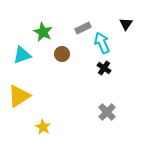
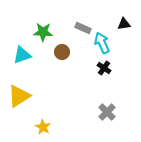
black triangle: moved 2 px left; rotated 48 degrees clockwise
gray rectangle: rotated 49 degrees clockwise
green star: rotated 24 degrees counterclockwise
brown circle: moved 2 px up
